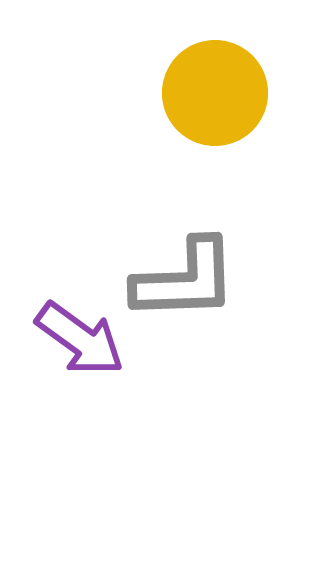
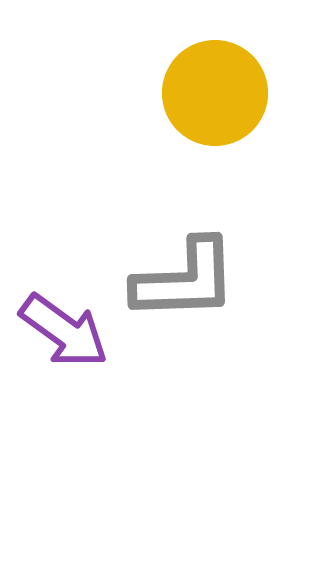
purple arrow: moved 16 px left, 8 px up
